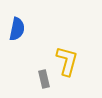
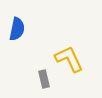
yellow L-shape: moved 2 px right, 2 px up; rotated 40 degrees counterclockwise
